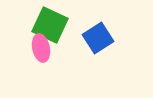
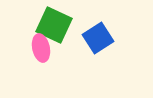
green square: moved 4 px right
